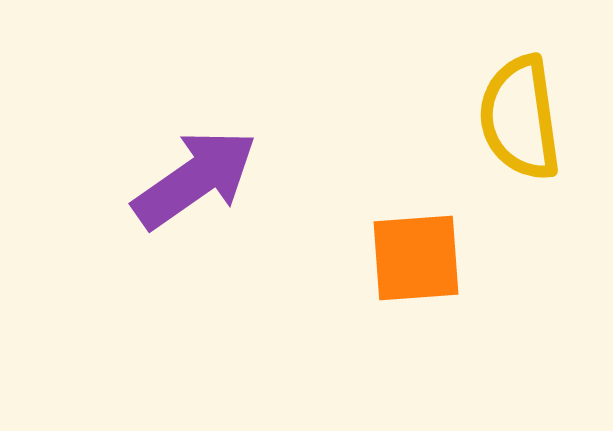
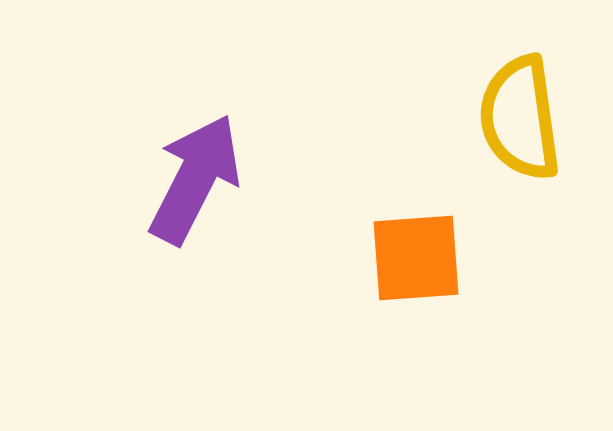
purple arrow: rotated 28 degrees counterclockwise
